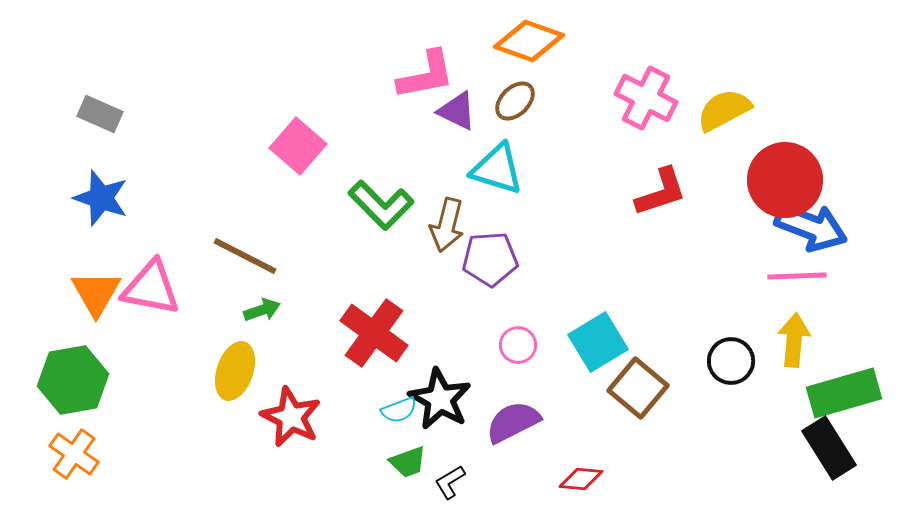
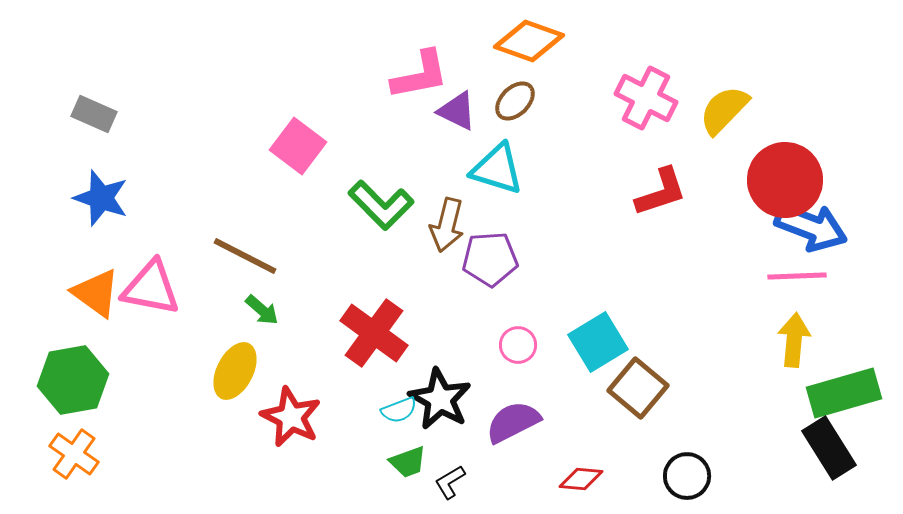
pink L-shape: moved 6 px left
yellow semicircle: rotated 18 degrees counterclockwise
gray rectangle: moved 6 px left
pink square: rotated 4 degrees counterclockwise
orange triangle: rotated 24 degrees counterclockwise
green arrow: rotated 60 degrees clockwise
black circle: moved 44 px left, 115 px down
yellow ellipse: rotated 8 degrees clockwise
